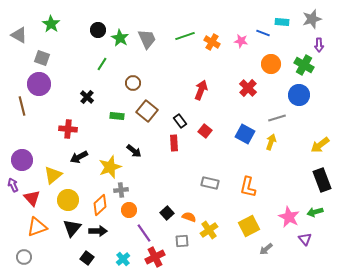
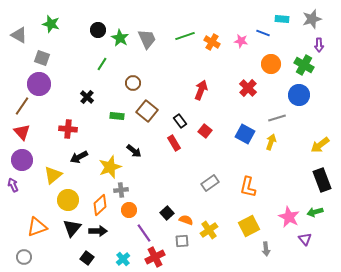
cyan rectangle at (282, 22): moved 3 px up
green star at (51, 24): rotated 18 degrees counterclockwise
brown line at (22, 106): rotated 48 degrees clockwise
red rectangle at (174, 143): rotated 28 degrees counterclockwise
gray rectangle at (210, 183): rotated 48 degrees counterclockwise
red triangle at (32, 198): moved 10 px left, 66 px up
orange semicircle at (189, 217): moved 3 px left, 3 px down
gray arrow at (266, 249): rotated 56 degrees counterclockwise
